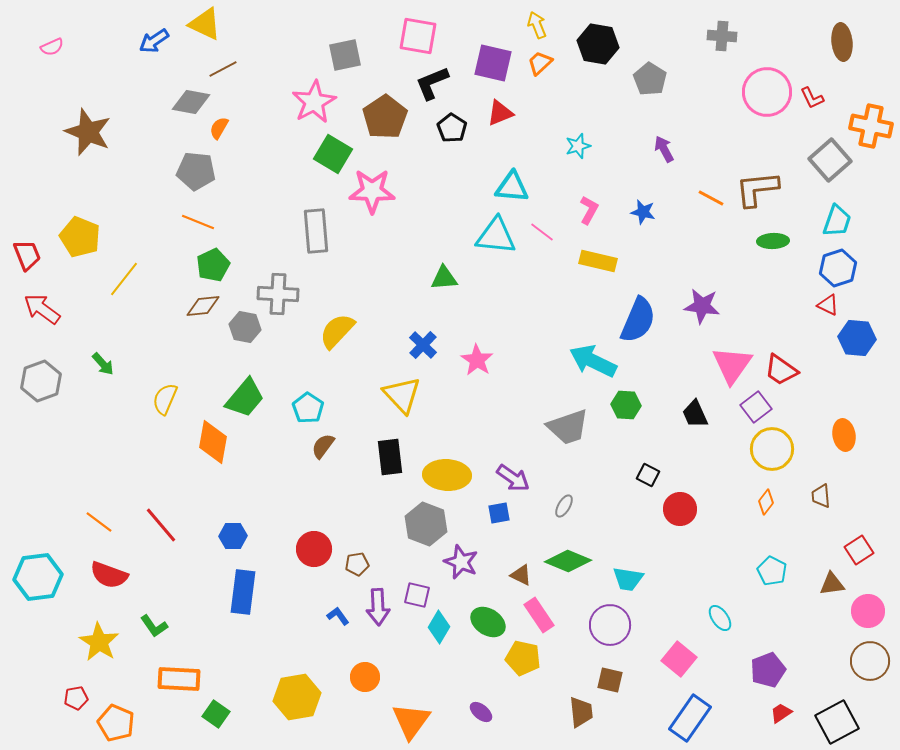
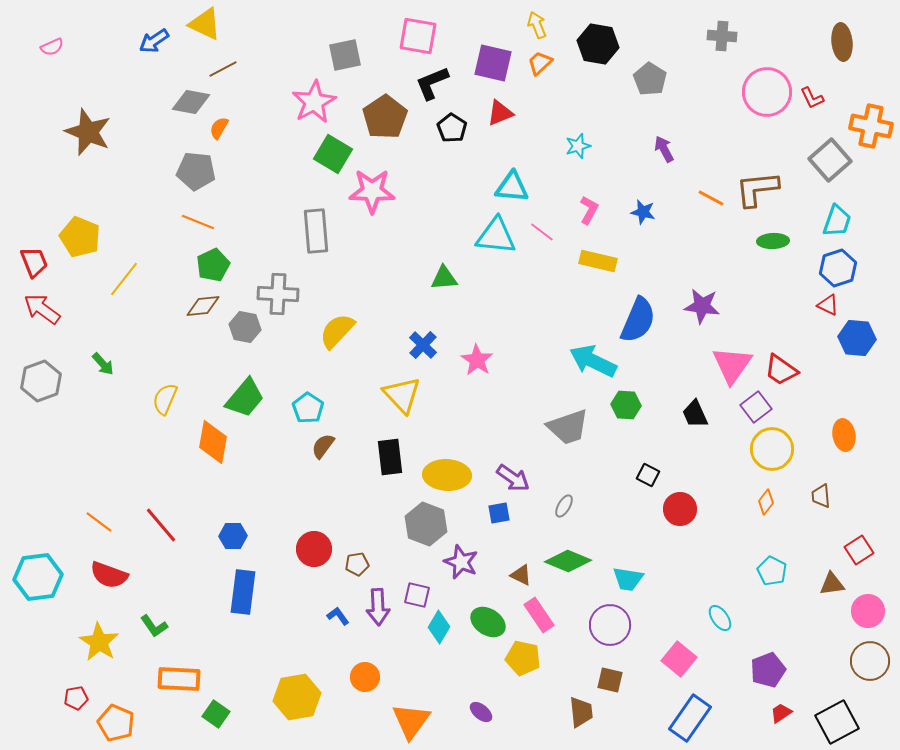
red trapezoid at (27, 255): moved 7 px right, 7 px down
